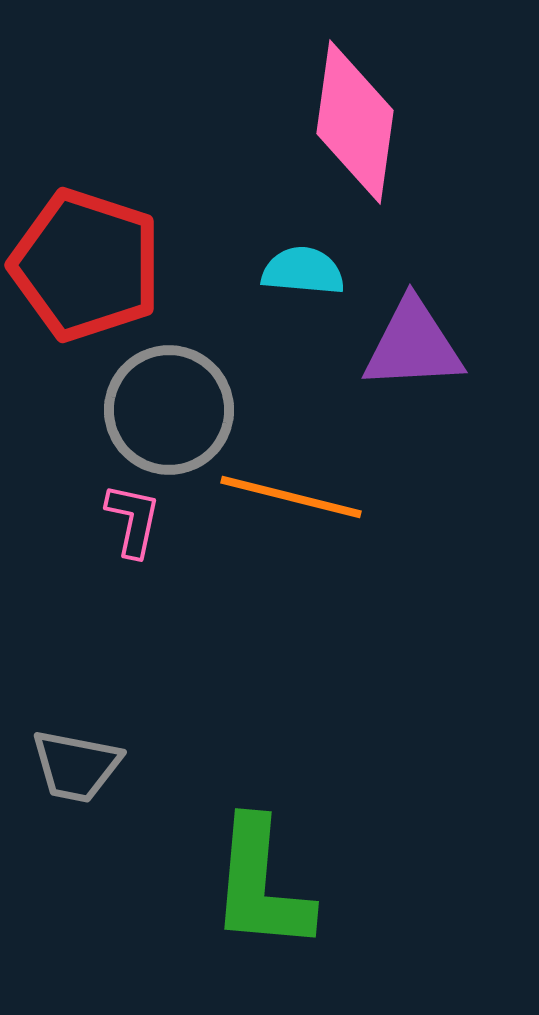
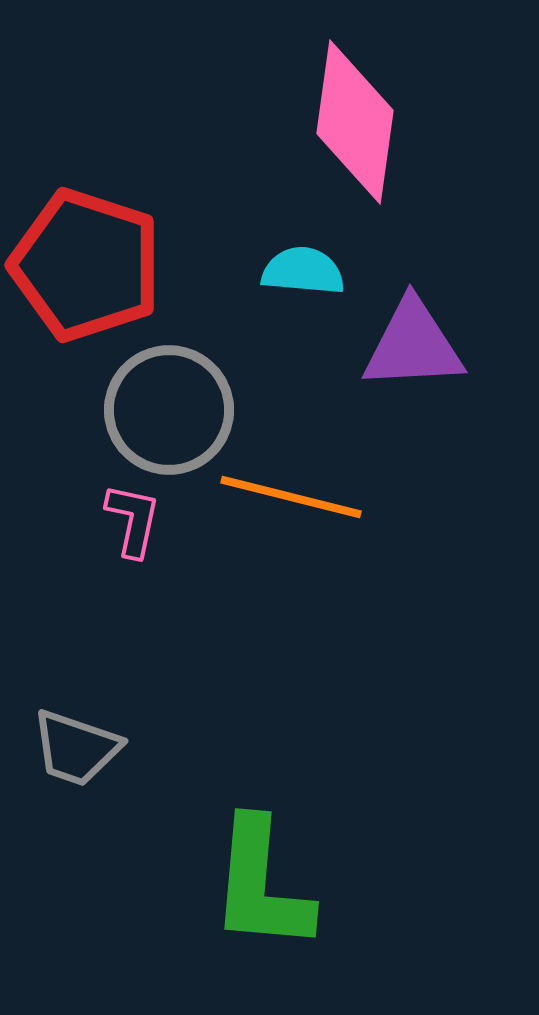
gray trapezoid: moved 18 px up; rotated 8 degrees clockwise
